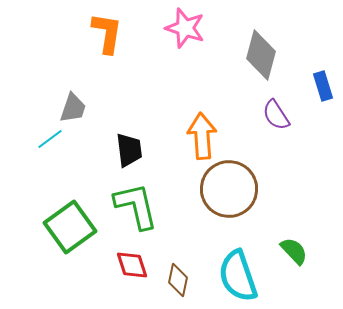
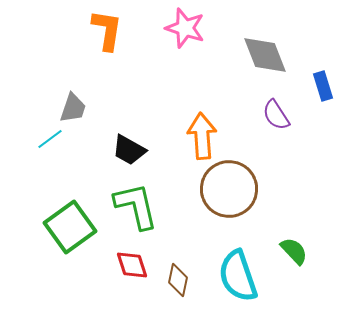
orange L-shape: moved 3 px up
gray diamond: moved 4 px right; rotated 36 degrees counterclockwise
black trapezoid: rotated 126 degrees clockwise
